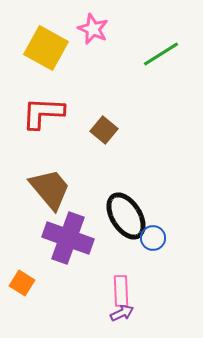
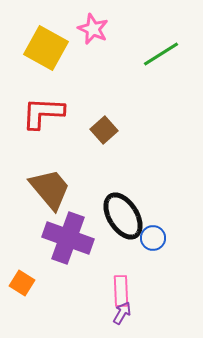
brown square: rotated 8 degrees clockwise
black ellipse: moved 3 px left
purple arrow: rotated 35 degrees counterclockwise
